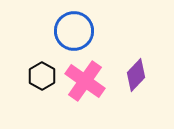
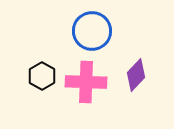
blue circle: moved 18 px right
pink cross: moved 1 px right, 1 px down; rotated 33 degrees counterclockwise
